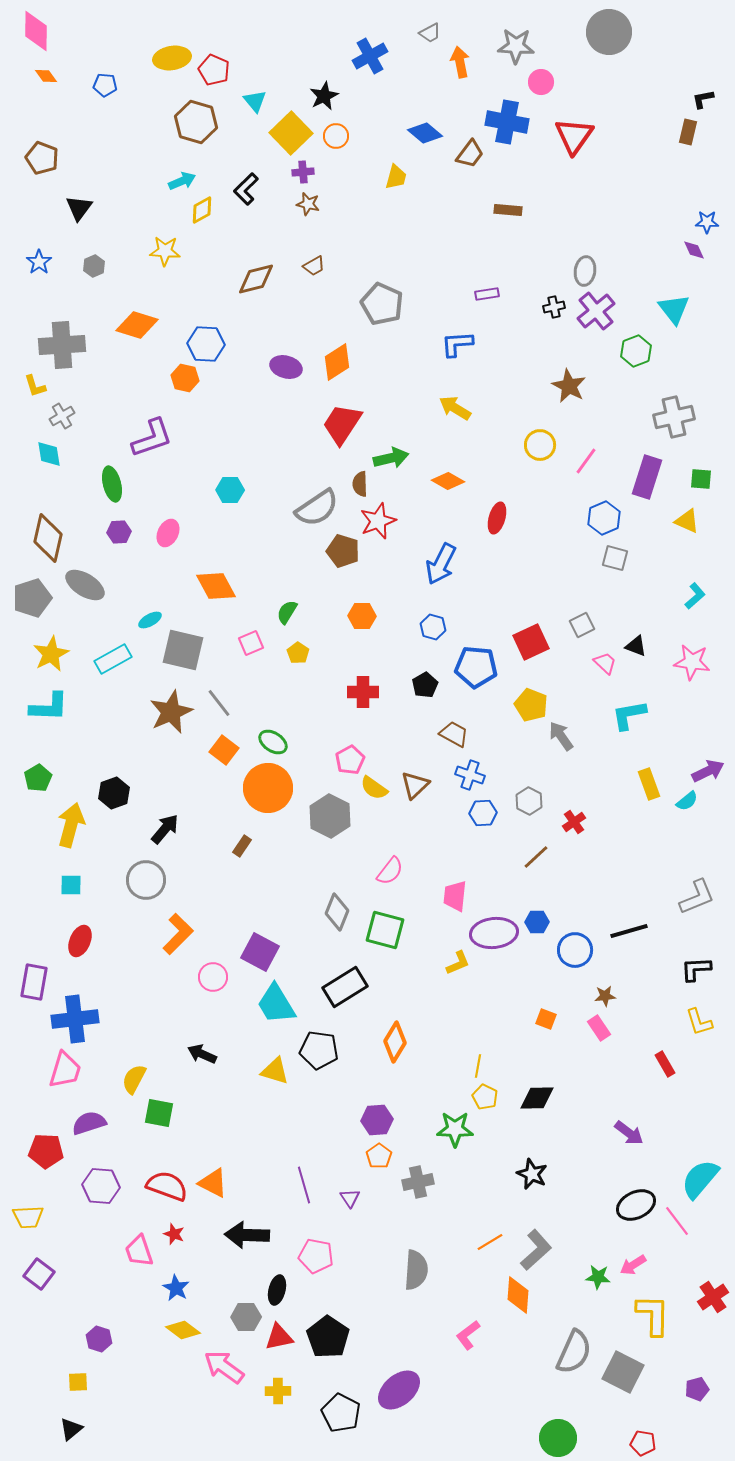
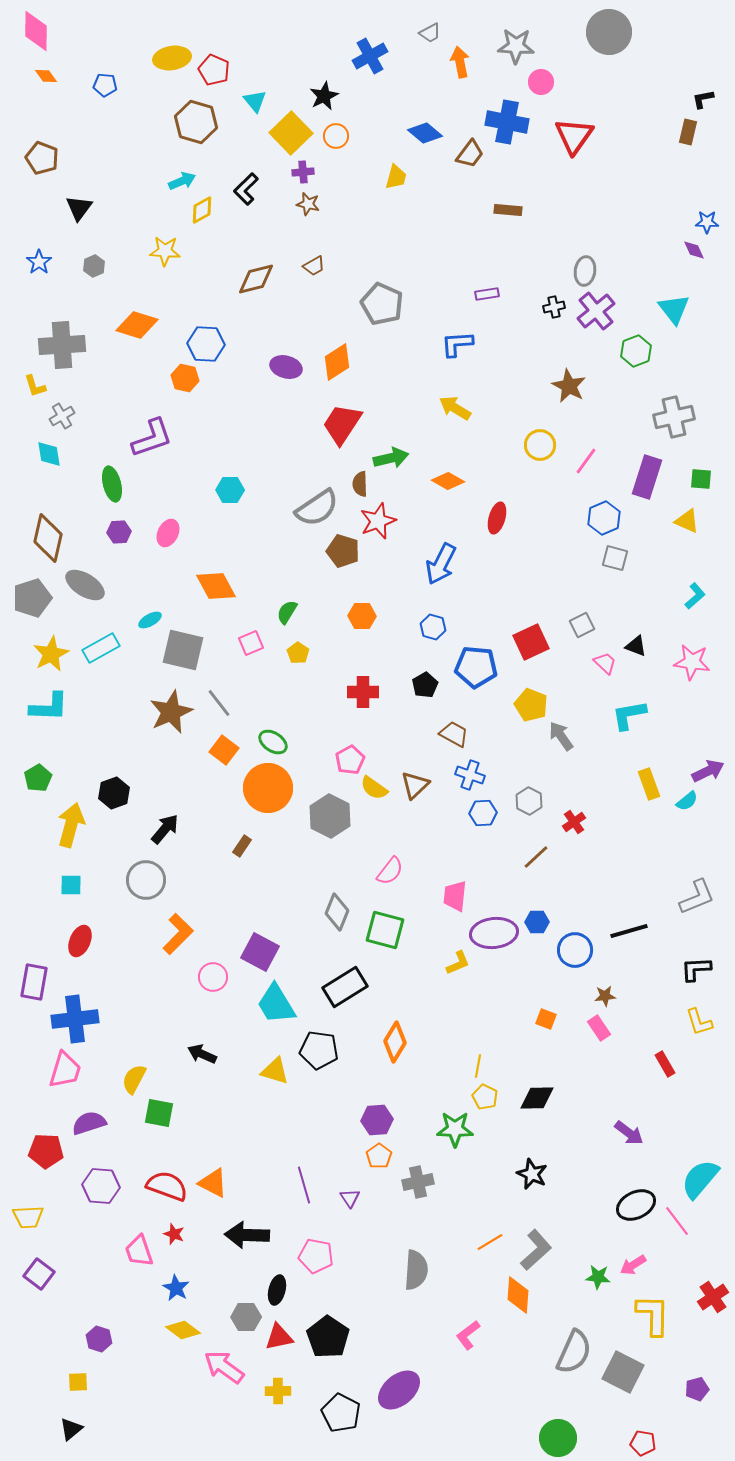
cyan rectangle at (113, 659): moved 12 px left, 11 px up
